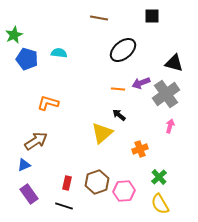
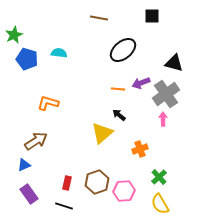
pink arrow: moved 7 px left, 7 px up; rotated 16 degrees counterclockwise
